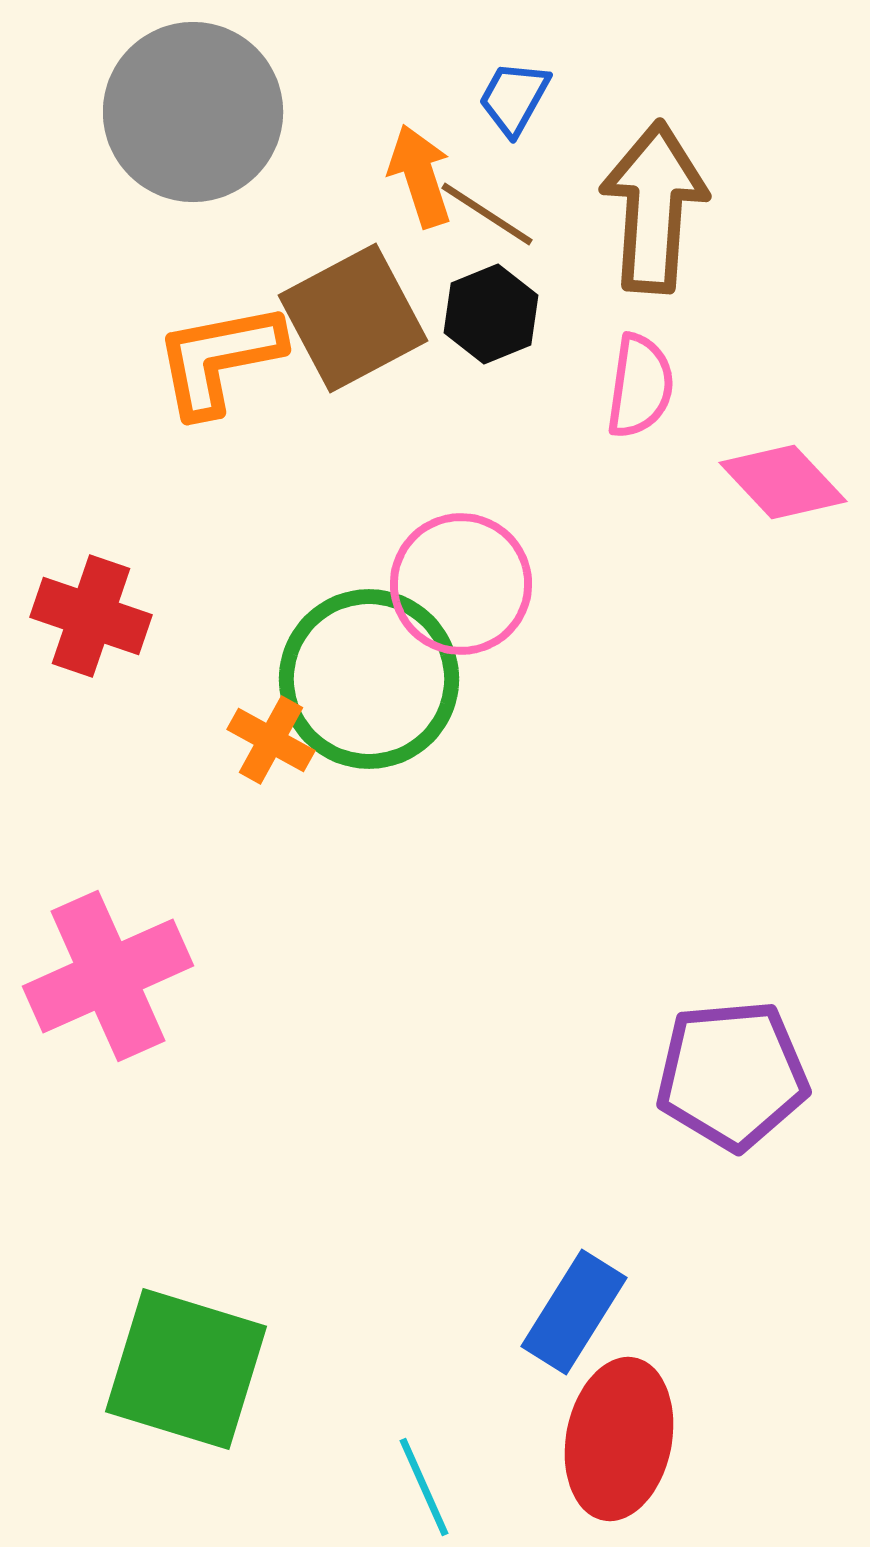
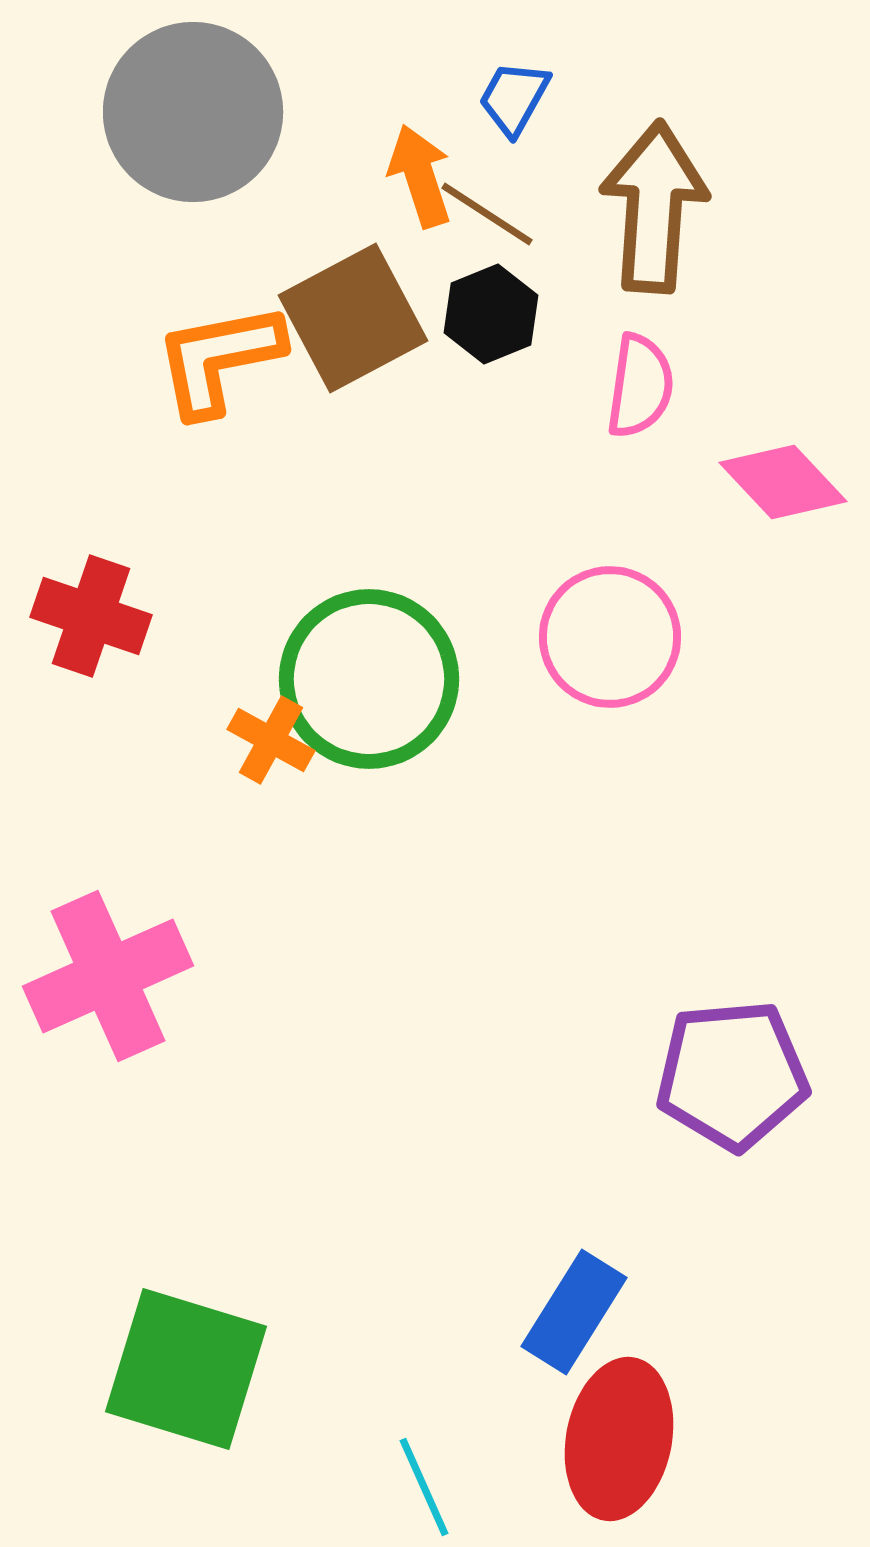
pink circle: moved 149 px right, 53 px down
